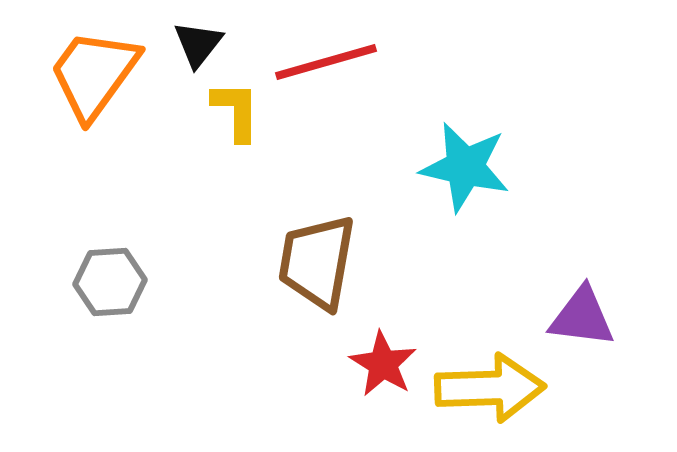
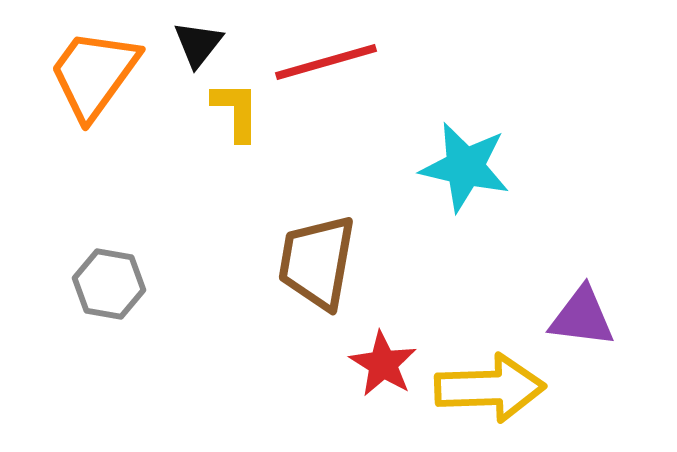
gray hexagon: moved 1 px left, 2 px down; rotated 14 degrees clockwise
